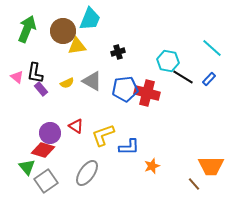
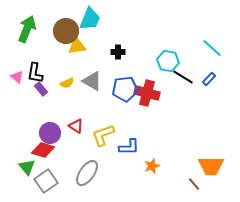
brown circle: moved 3 px right
black cross: rotated 16 degrees clockwise
